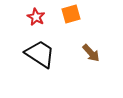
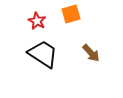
red star: moved 1 px right, 4 px down
black trapezoid: moved 3 px right
